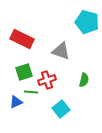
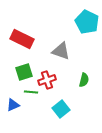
cyan pentagon: rotated 10 degrees clockwise
blue triangle: moved 3 px left, 3 px down
